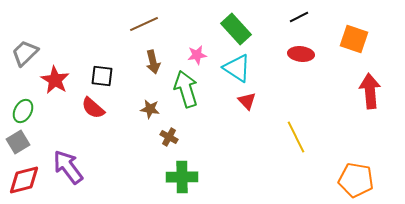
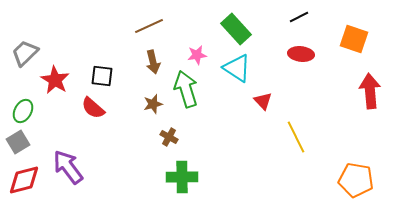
brown line: moved 5 px right, 2 px down
red triangle: moved 16 px right
brown star: moved 3 px right, 5 px up; rotated 24 degrees counterclockwise
